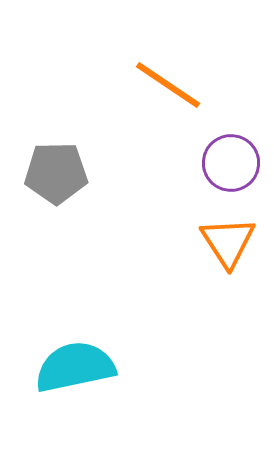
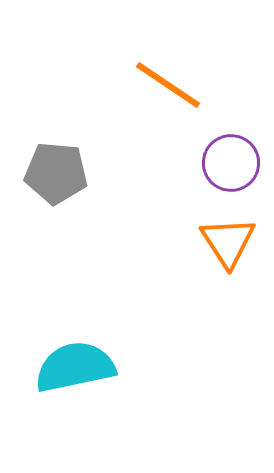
gray pentagon: rotated 6 degrees clockwise
